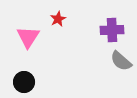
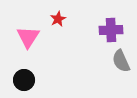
purple cross: moved 1 px left
gray semicircle: rotated 25 degrees clockwise
black circle: moved 2 px up
